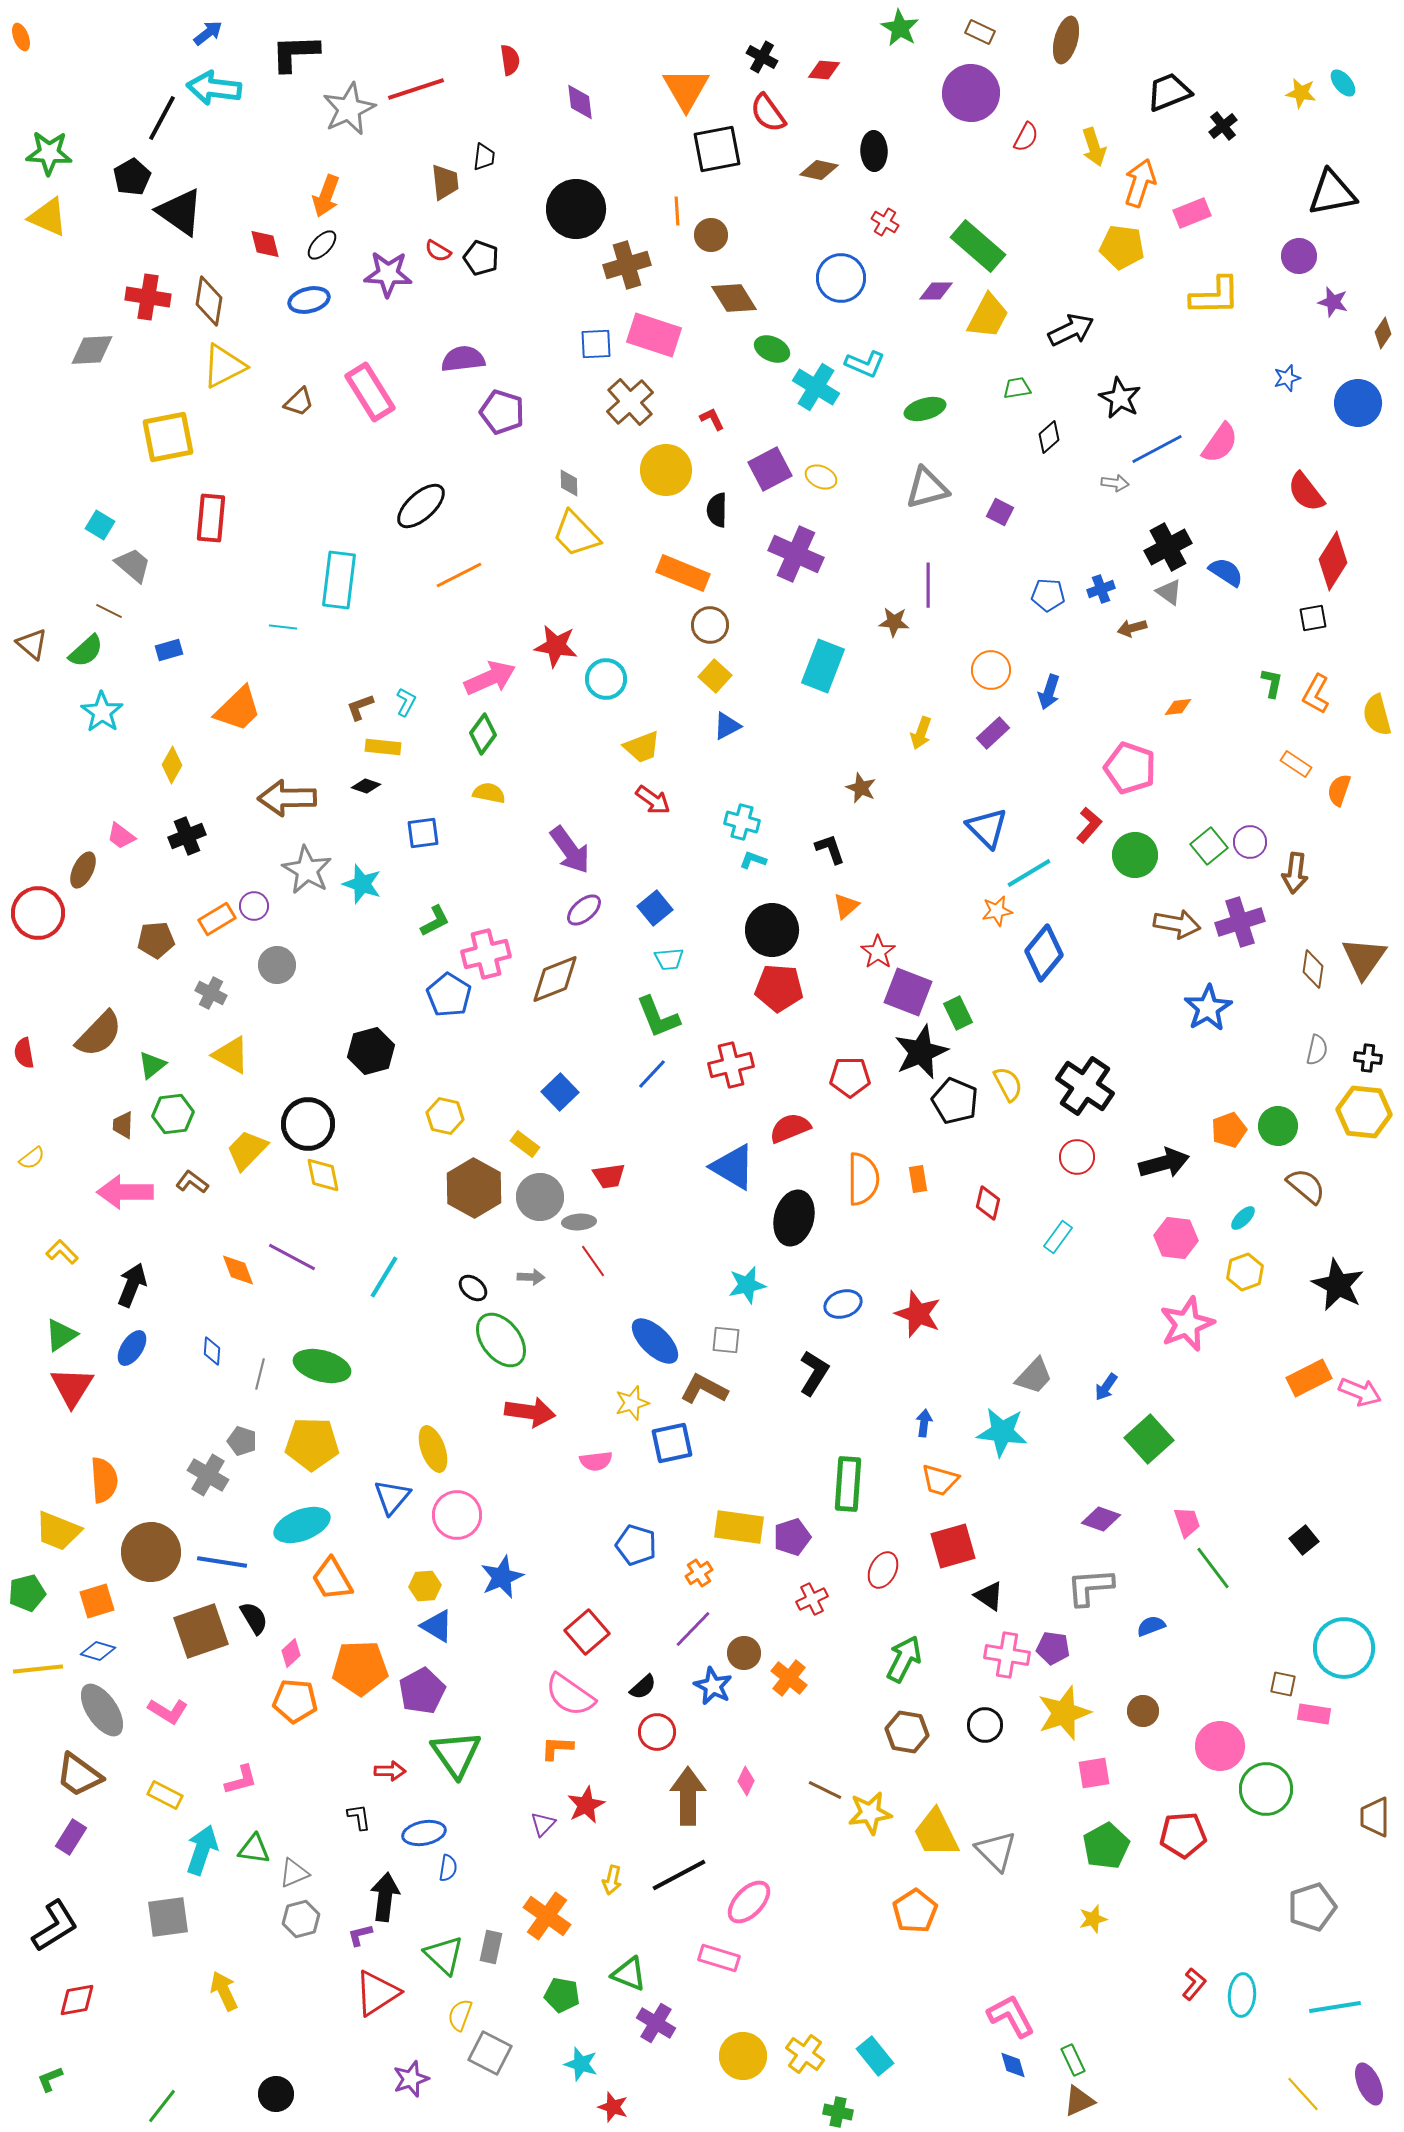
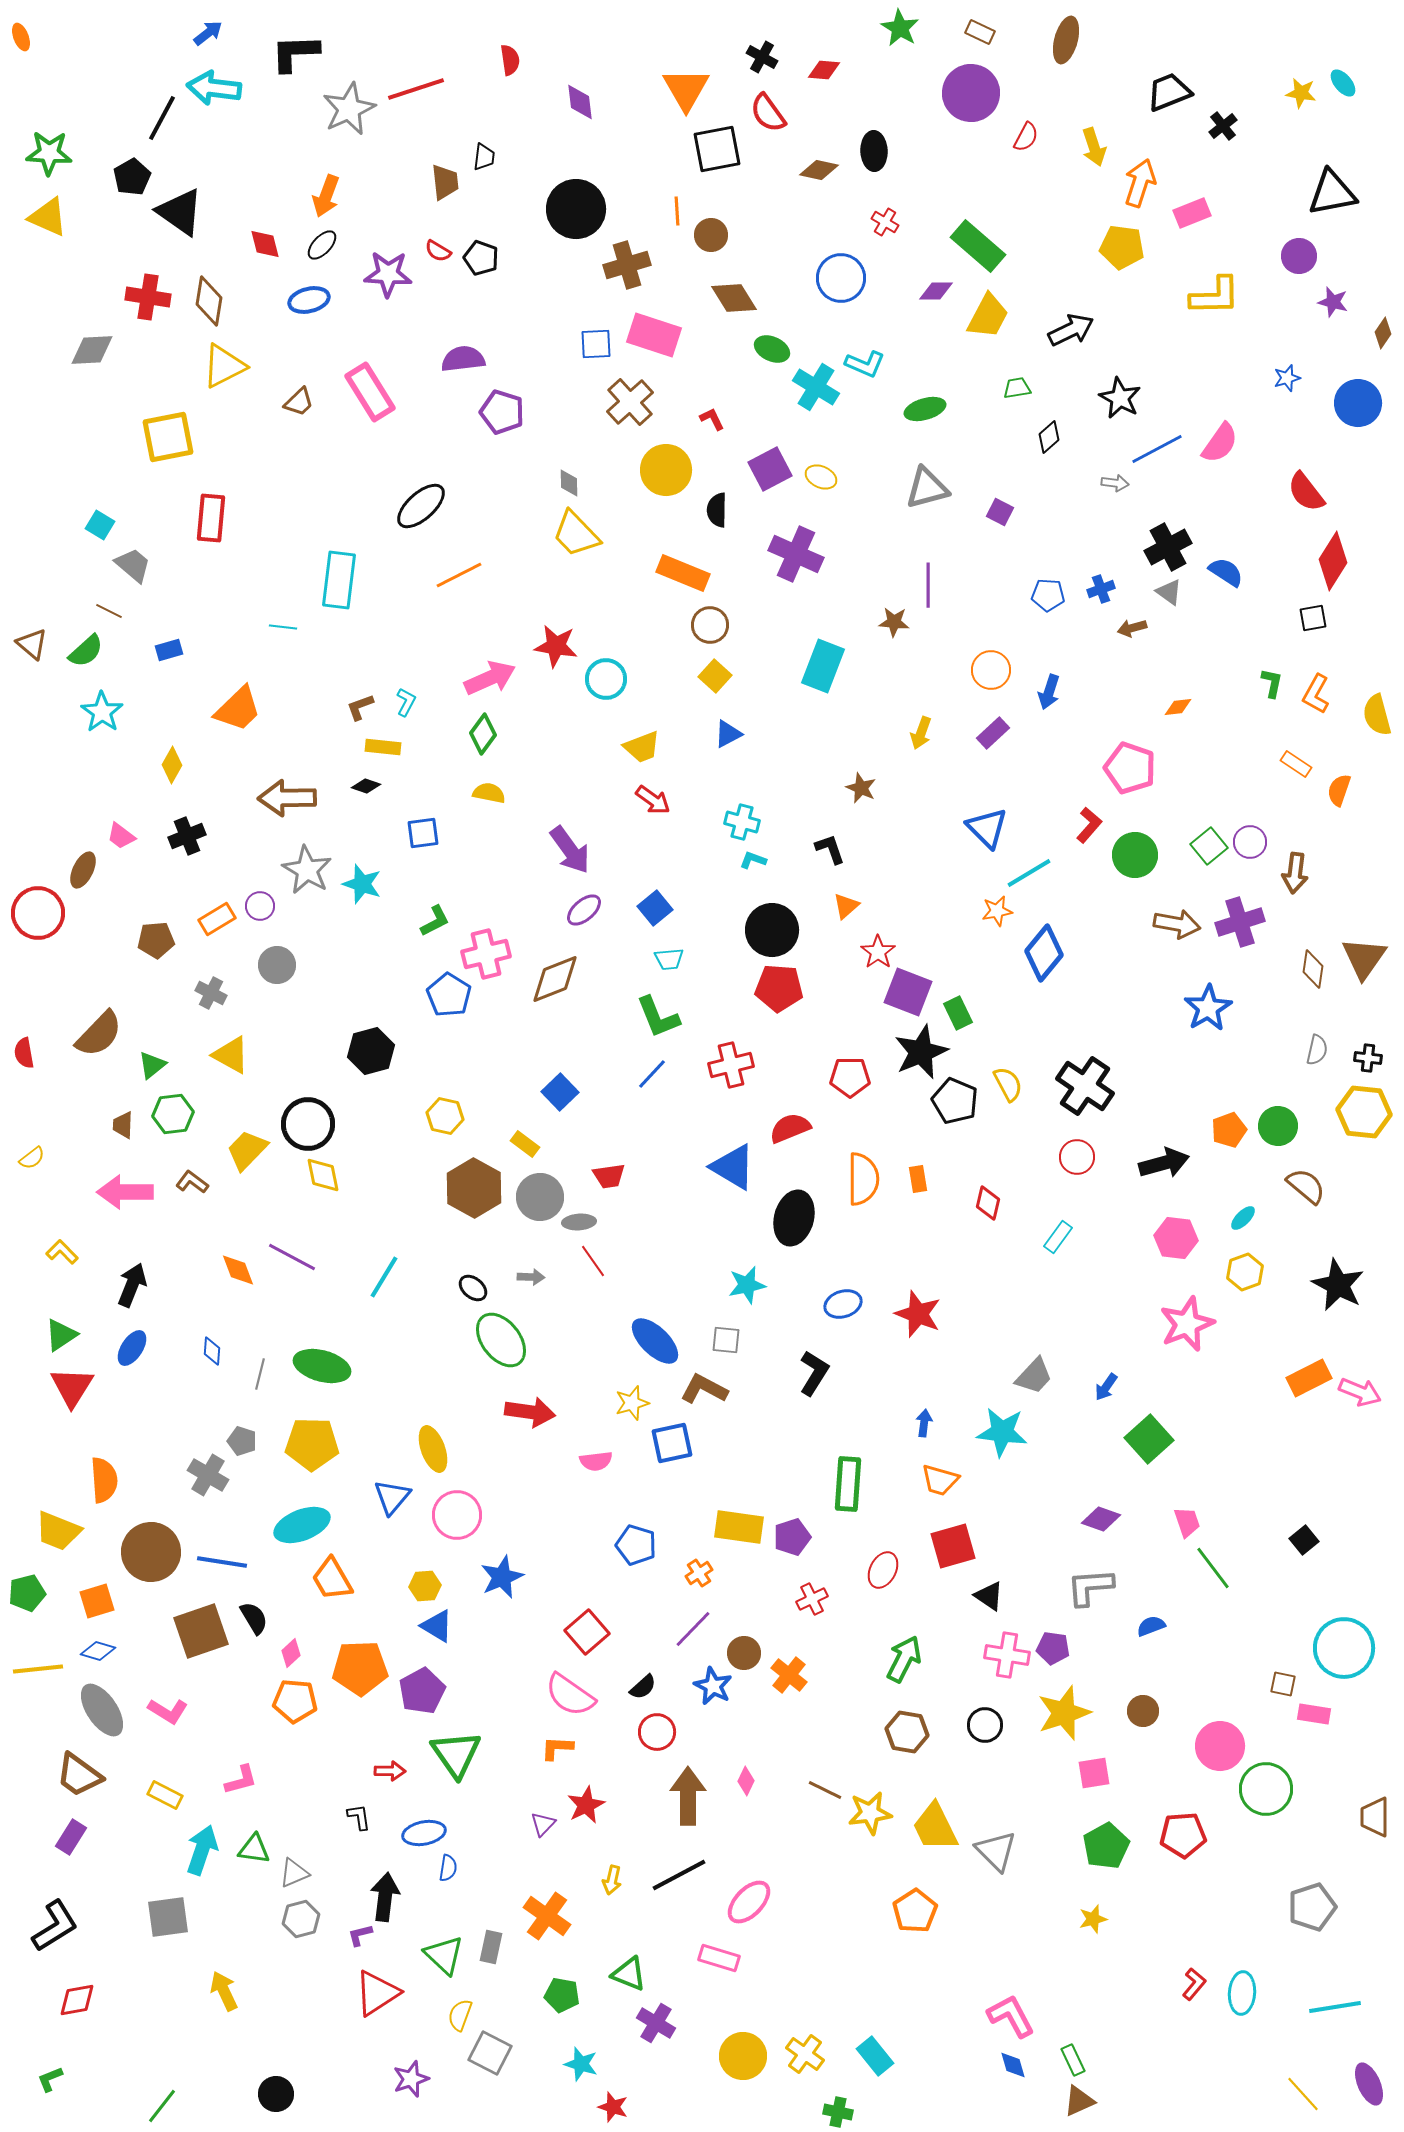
blue triangle at (727, 726): moved 1 px right, 8 px down
purple circle at (254, 906): moved 6 px right
orange cross at (789, 1678): moved 3 px up
yellow trapezoid at (936, 1833): moved 1 px left, 6 px up
cyan ellipse at (1242, 1995): moved 2 px up
